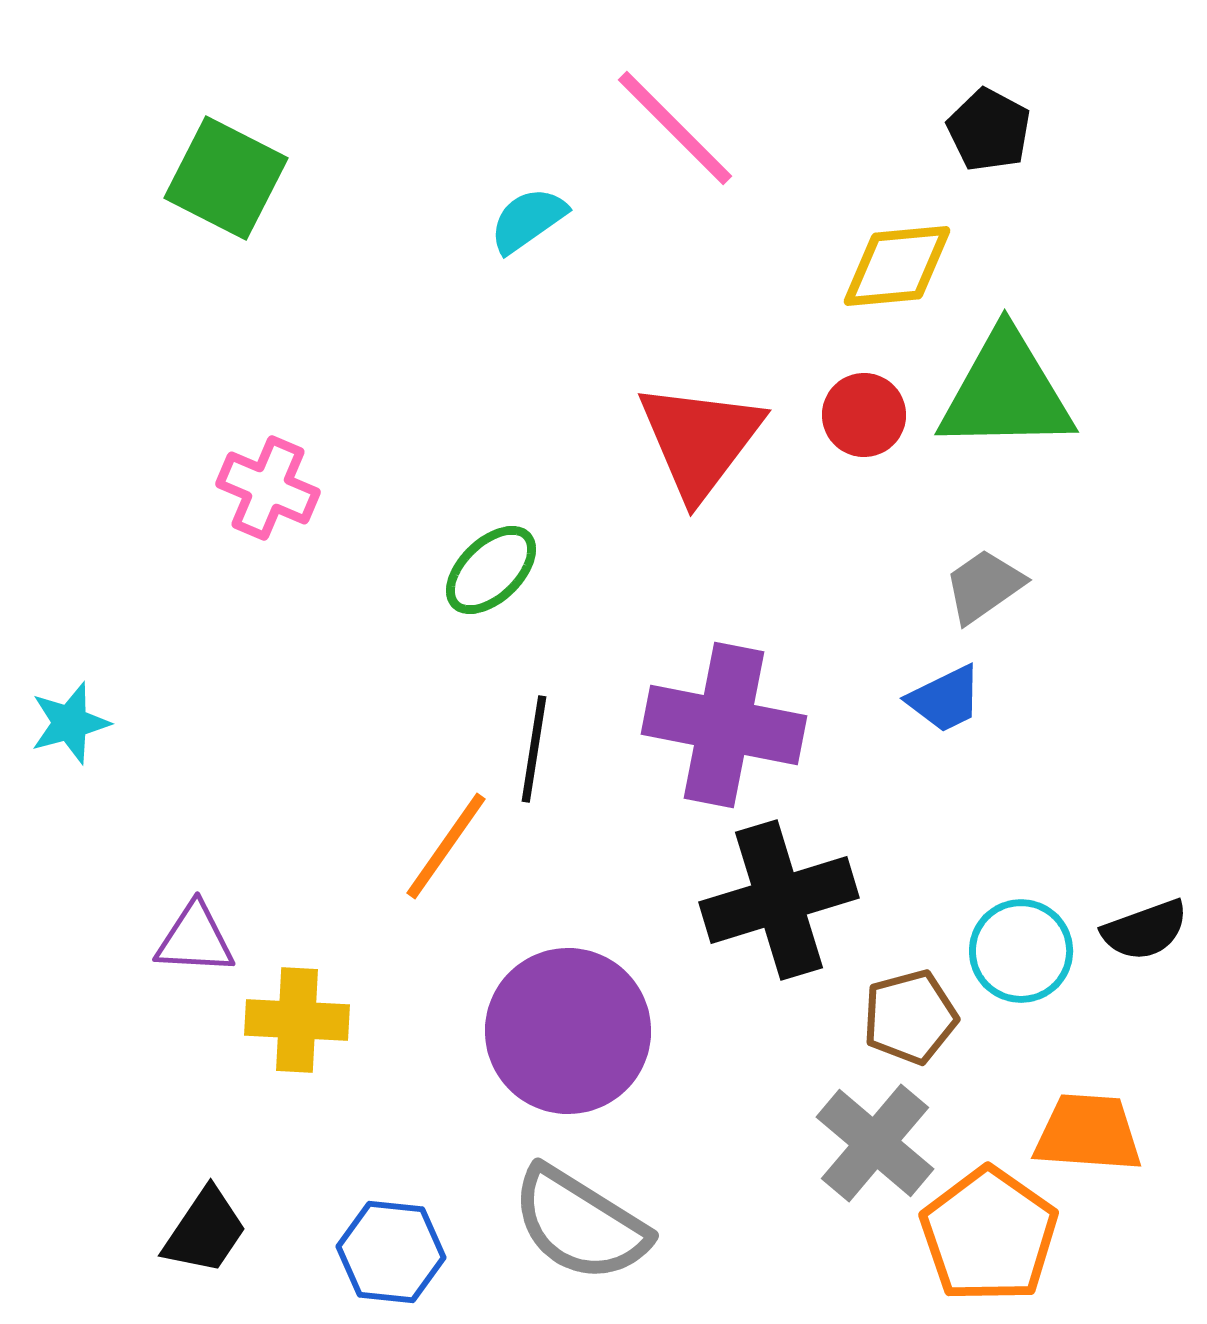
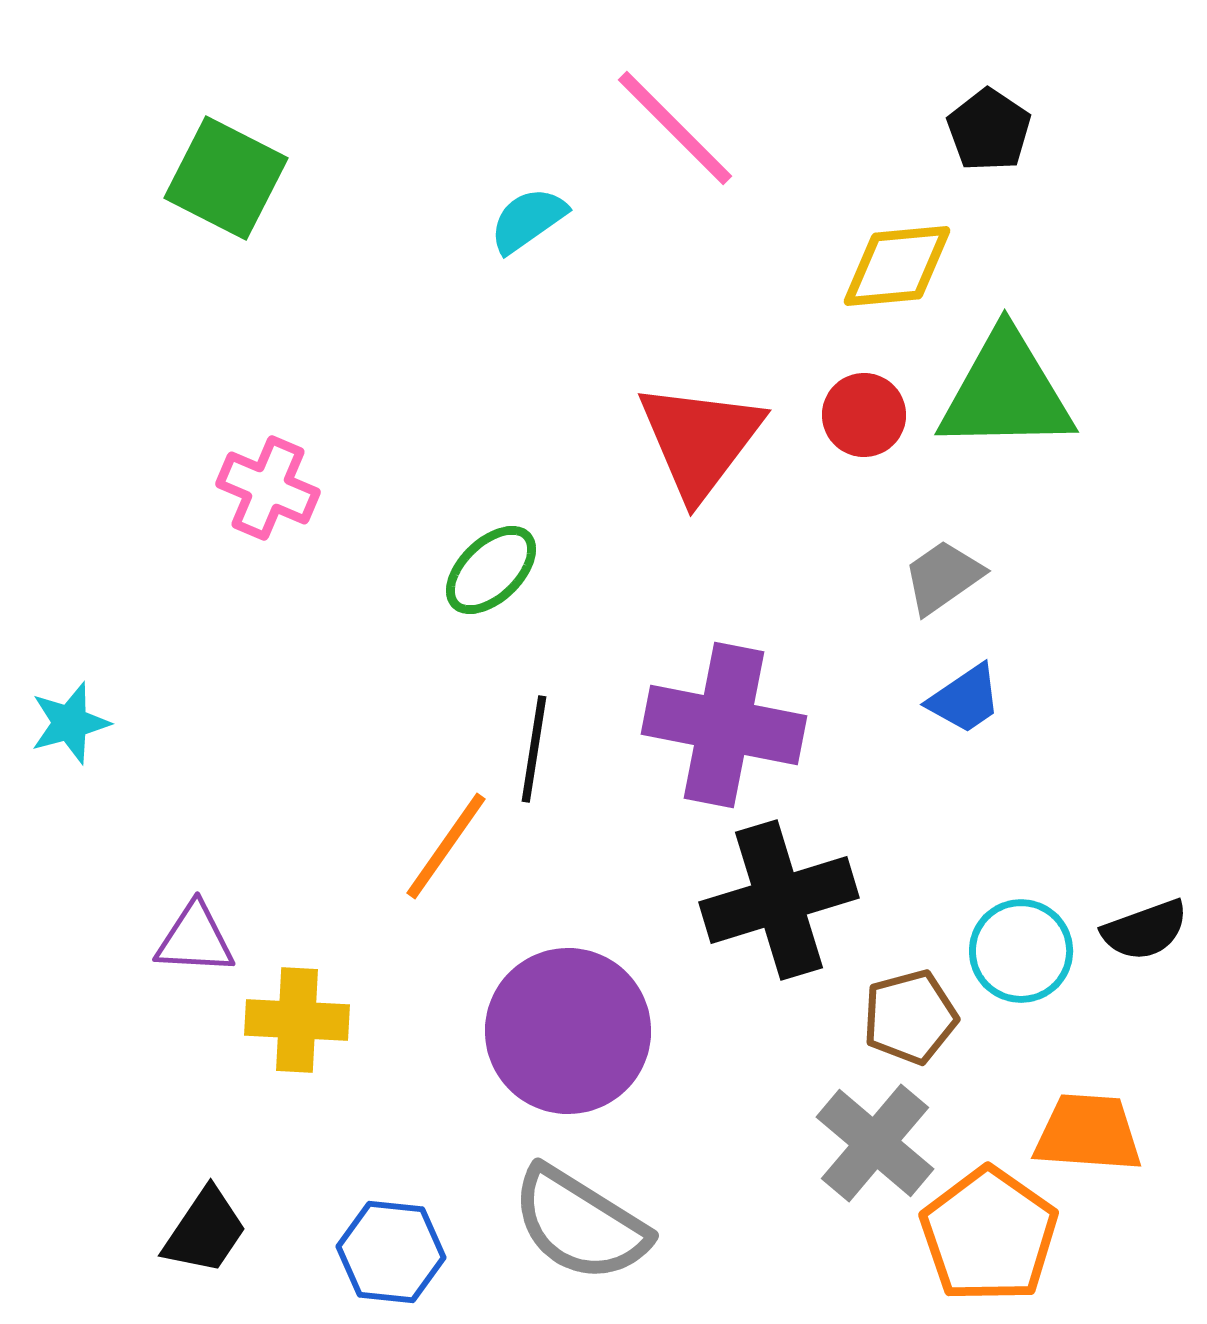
black pentagon: rotated 6 degrees clockwise
gray trapezoid: moved 41 px left, 9 px up
blue trapezoid: moved 20 px right; rotated 8 degrees counterclockwise
